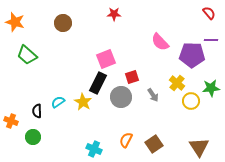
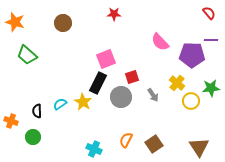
cyan semicircle: moved 2 px right, 2 px down
